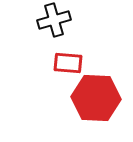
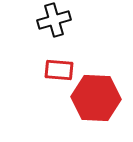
red rectangle: moved 9 px left, 7 px down
